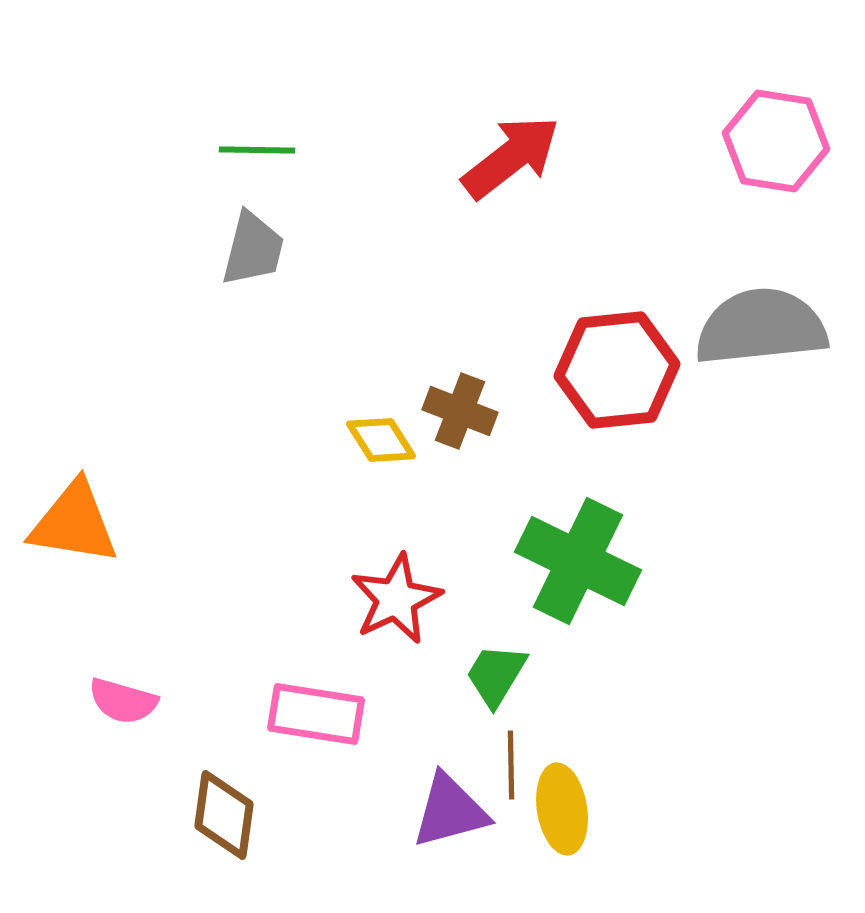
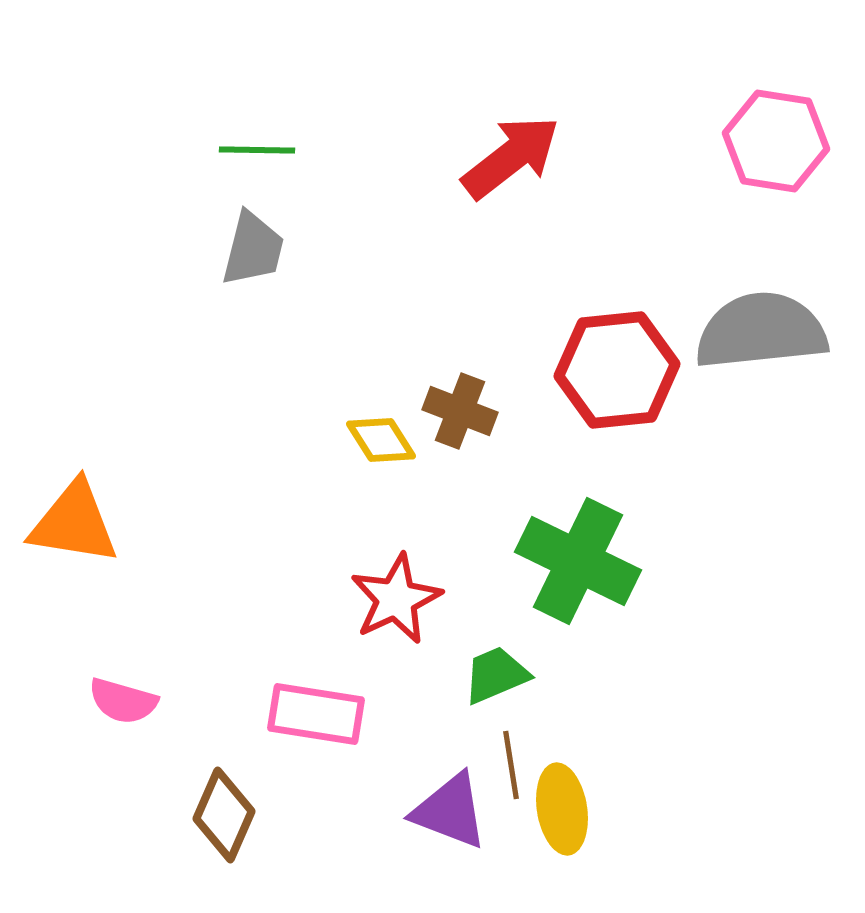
gray semicircle: moved 4 px down
green trapezoid: rotated 36 degrees clockwise
brown line: rotated 8 degrees counterclockwise
purple triangle: rotated 36 degrees clockwise
brown diamond: rotated 16 degrees clockwise
